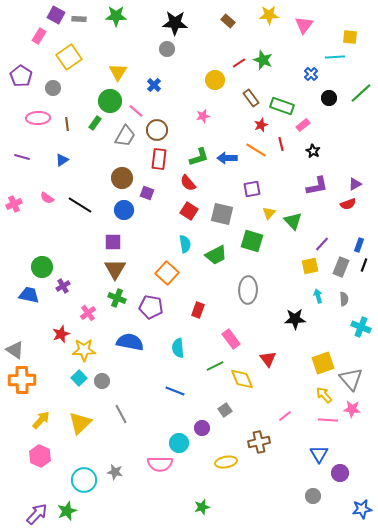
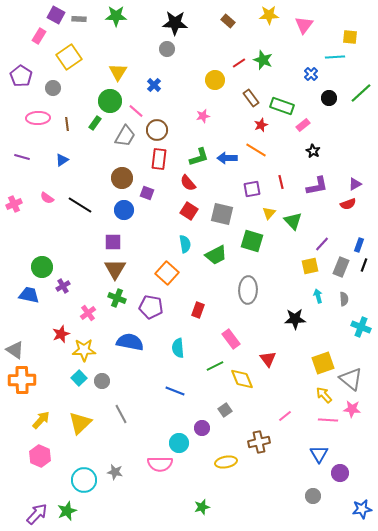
red line at (281, 144): moved 38 px down
gray triangle at (351, 379): rotated 10 degrees counterclockwise
